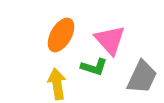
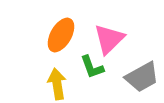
pink triangle: moved 1 px left, 1 px up; rotated 28 degrees clockwise
green L-shape: moved 2 px left; rotated 52 degrees clockwise
gray trapezoid: rotated 36 degrees clockwise
